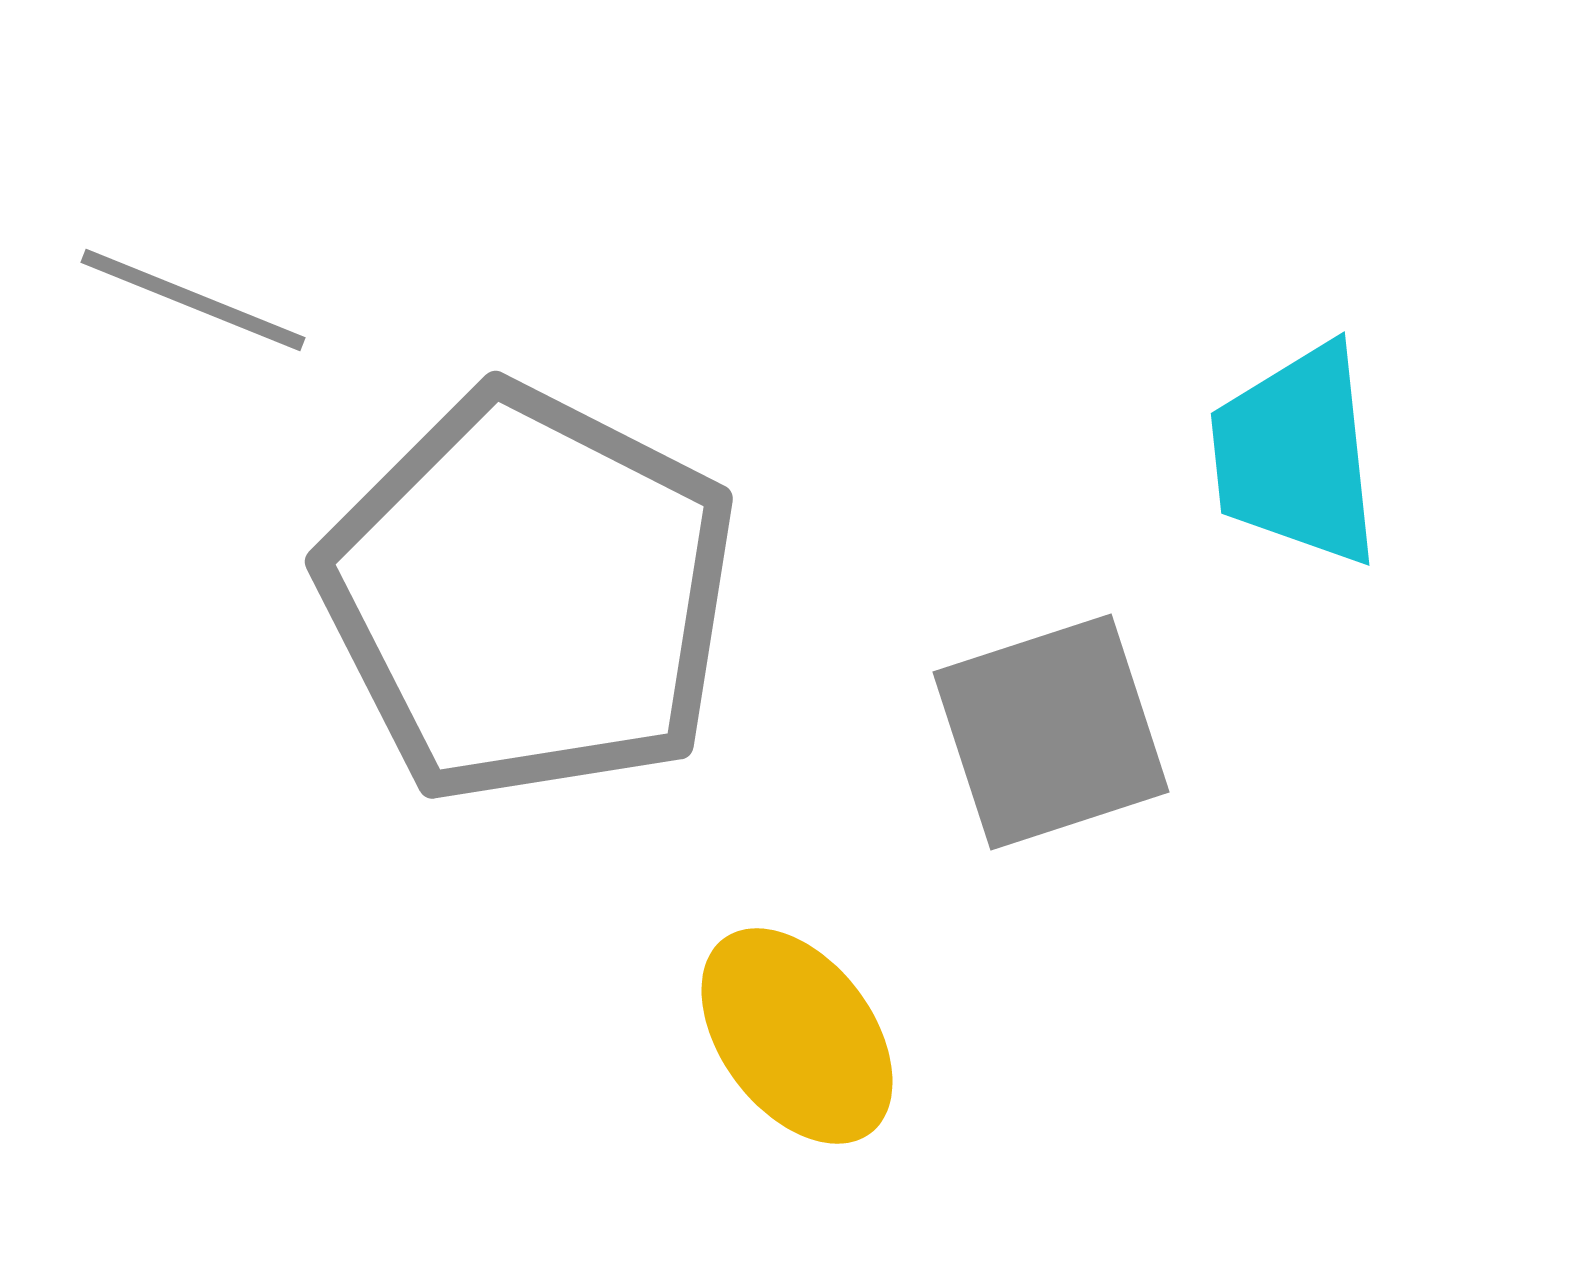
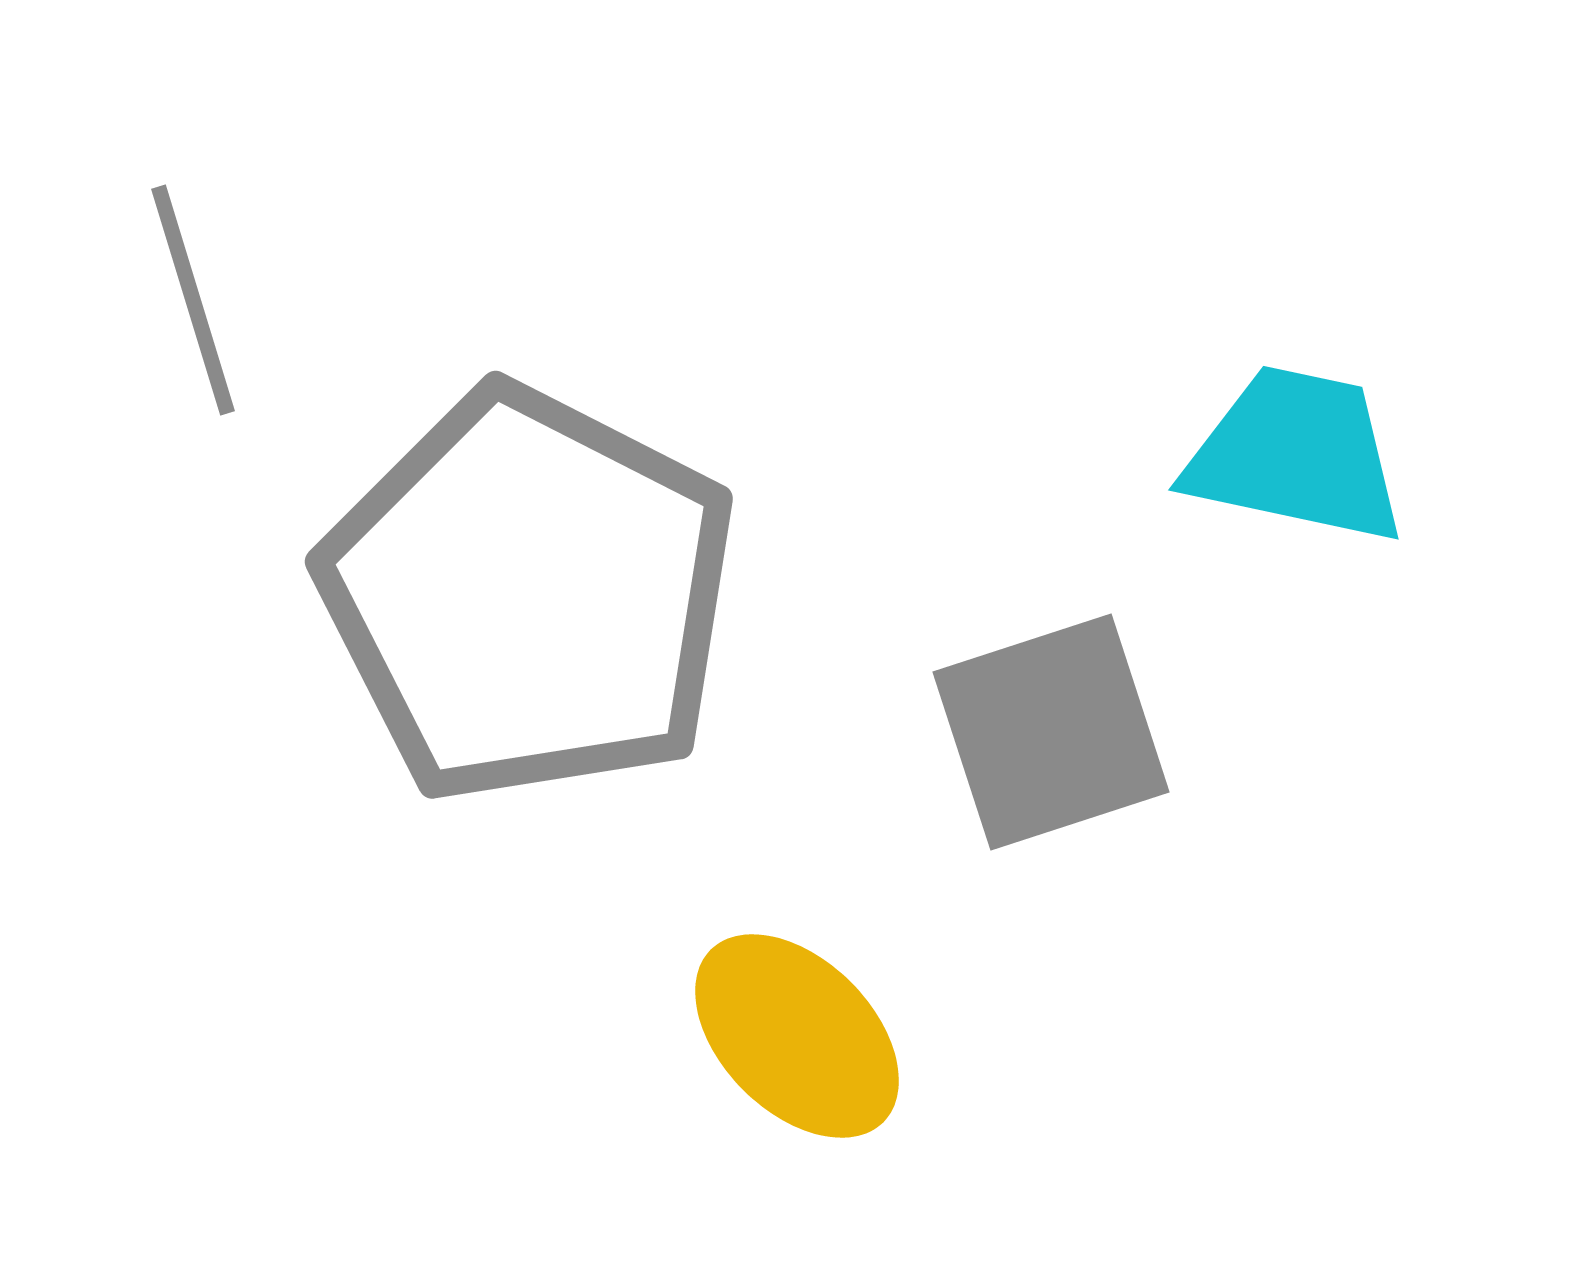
gray line: rotated 51 degrees clockwise
cyan trapezoid: rotated 108 degrees clockwise
yellow ellipse: rotated 8 degrees counterclockwise
